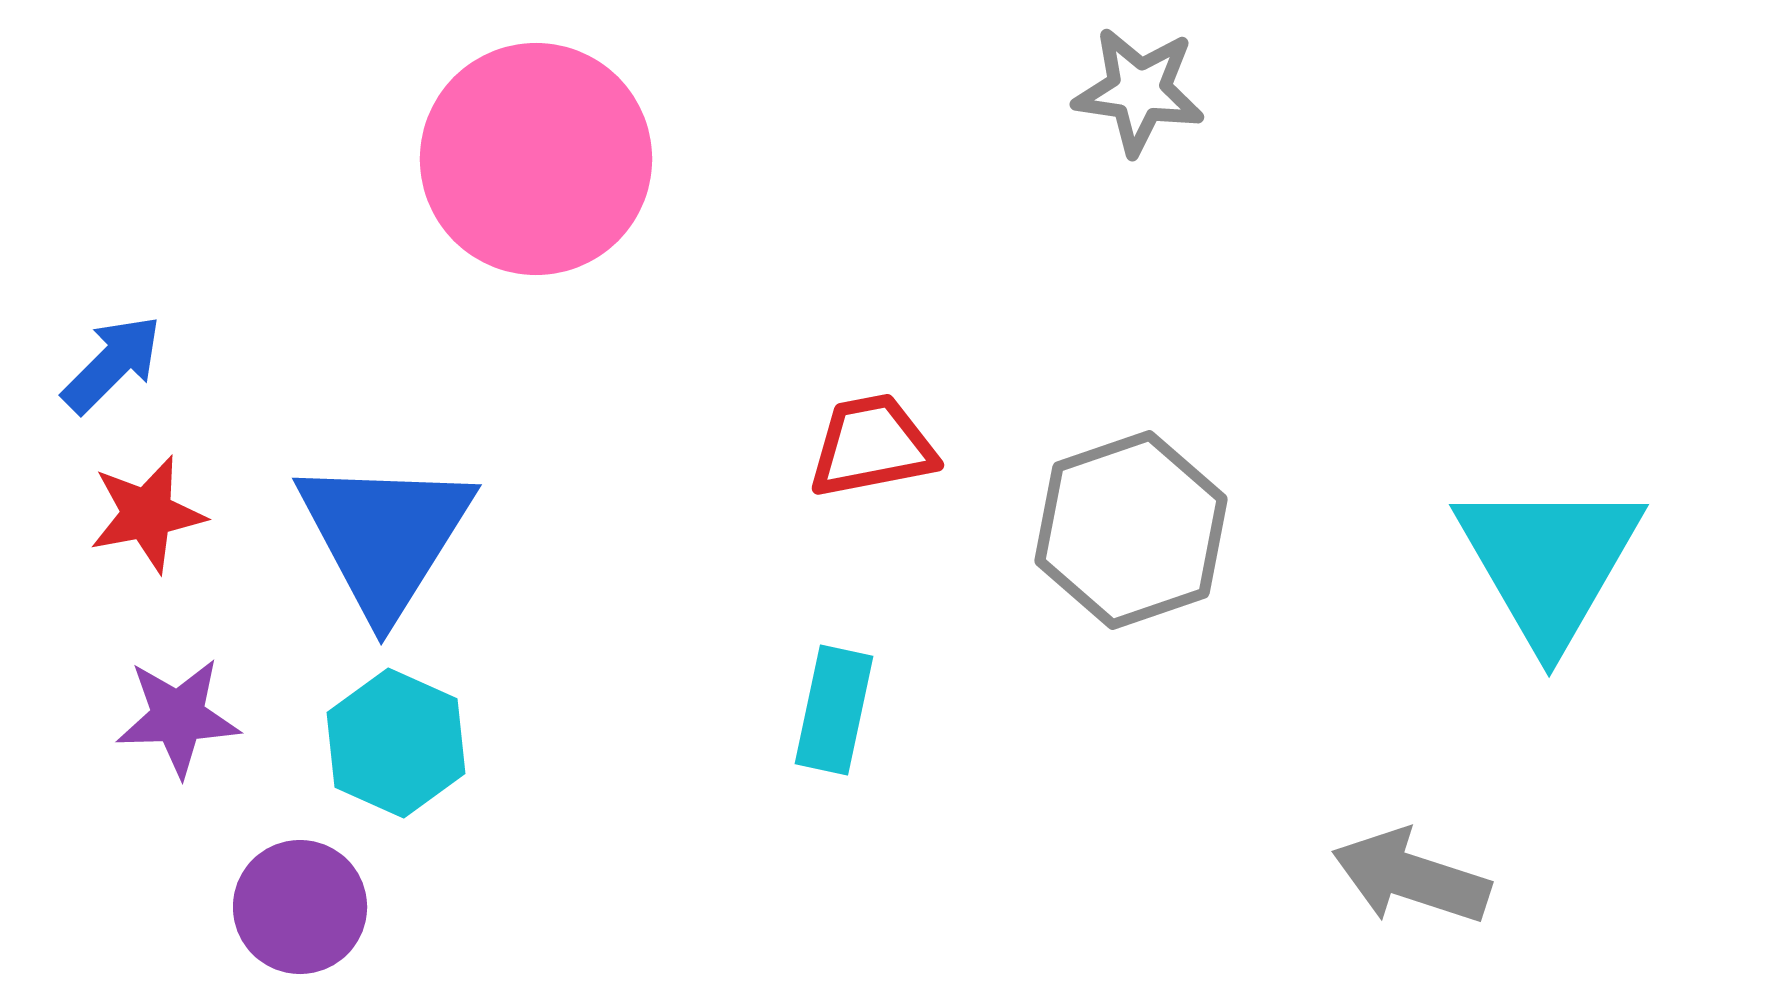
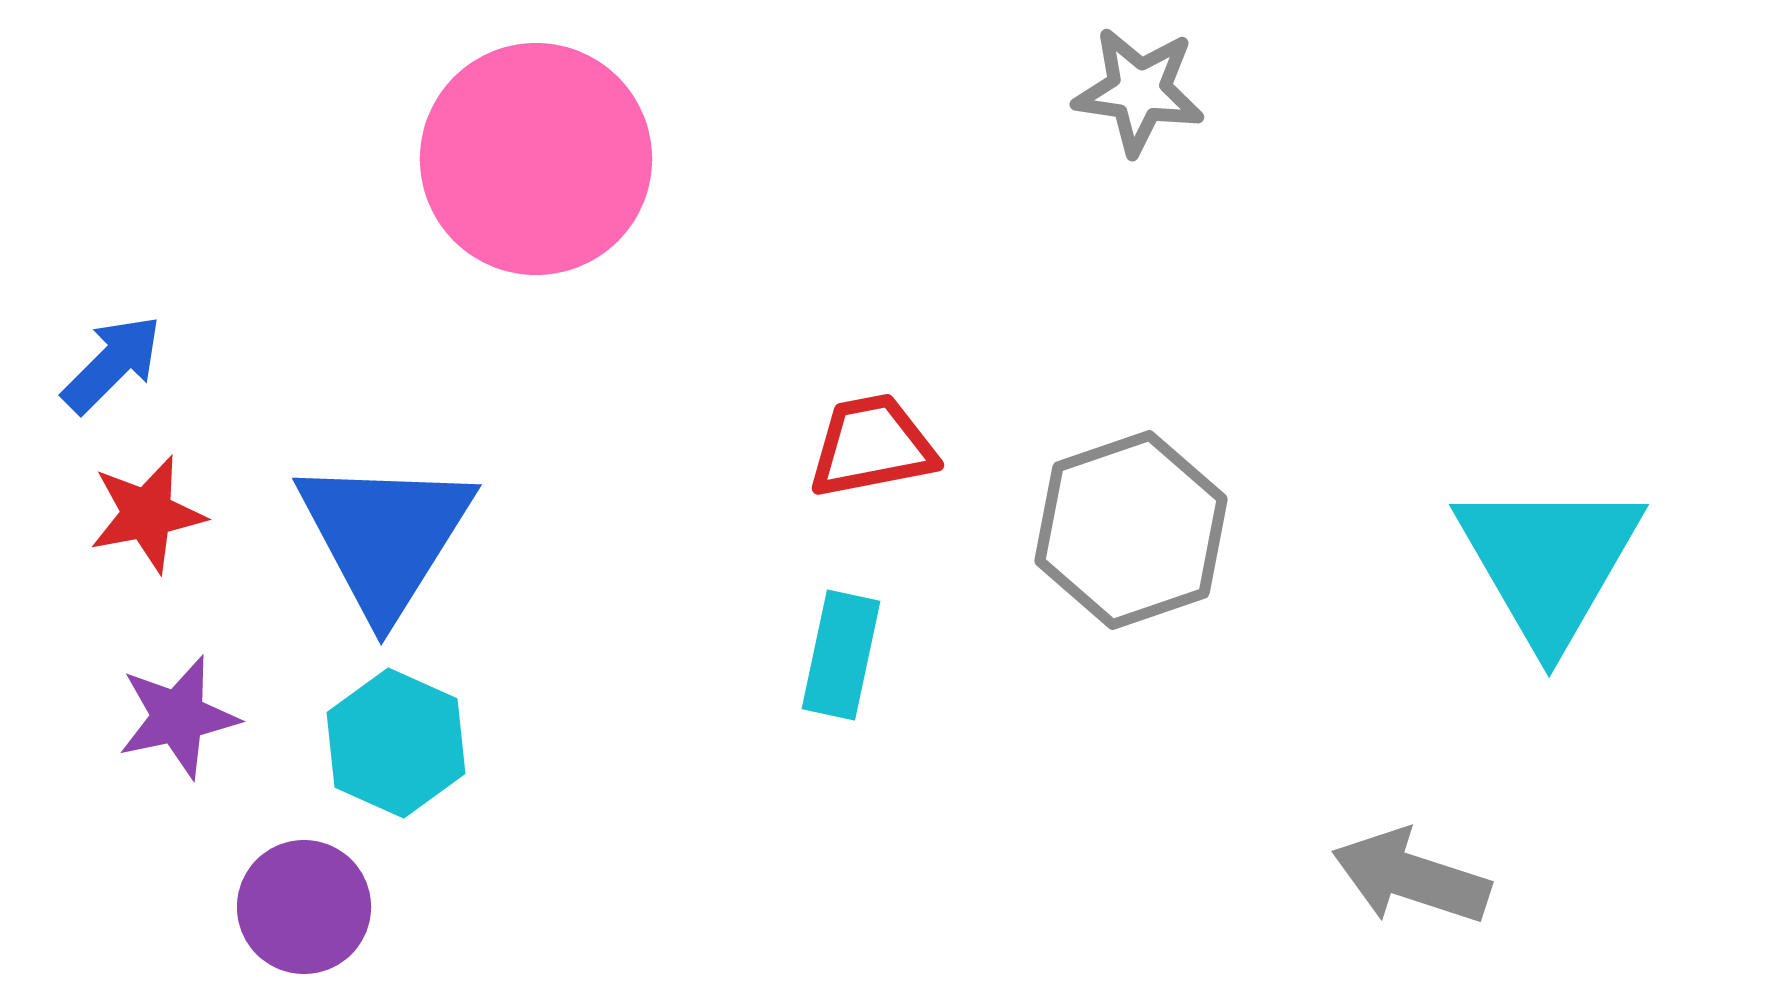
cyan rectangle: moved 7 px right, 55 px up
purple star: rotated 10 degrees counterclockwise
purple circle: moved 4 px right
